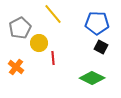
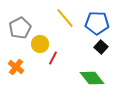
yellow line: moved 12 px right, 4 px down
yellow circle: moved 1 px right, 1 px down
black square: rotated 16 degrees clockwise
red line: rotated 32 degrees clockwise
green diamond: rotated 25 degrees clockwise
